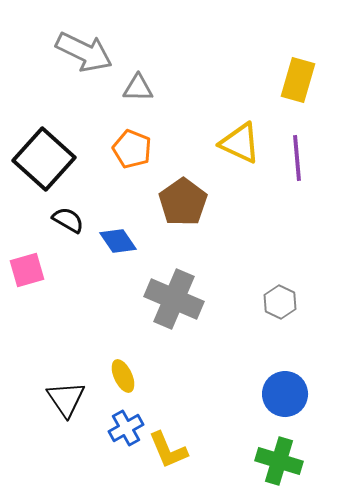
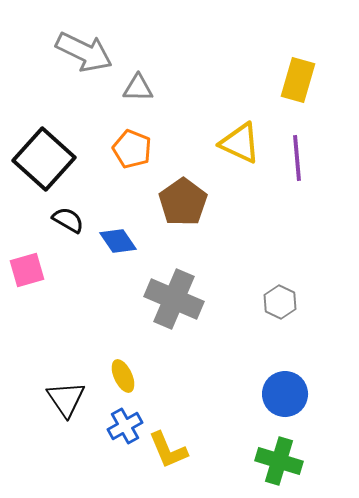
blue cross: moved 1 px left, 2 px up
